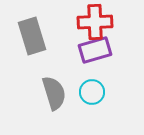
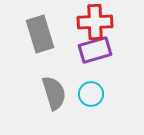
gray rectangle: moved 8 px right, 2 px up
cyan circle: moved 1 px left, 2 px down
